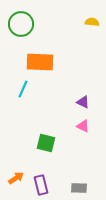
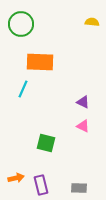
orange arrow: rotated 21 degrees clockwise
